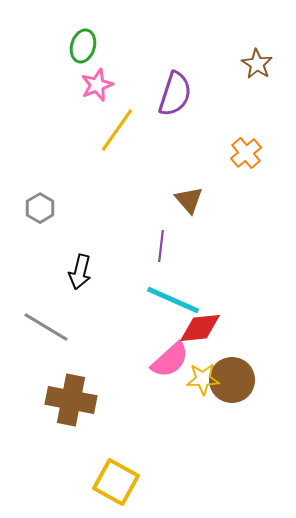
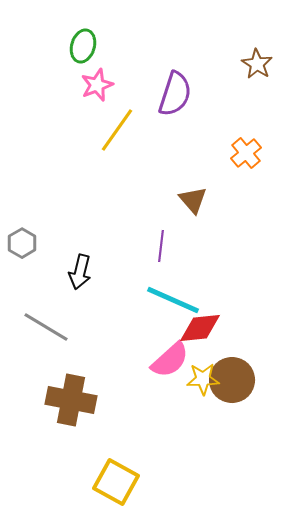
brown triangle: moved 4 px right
gray hexagon: moved 18 px left, 35 px down
